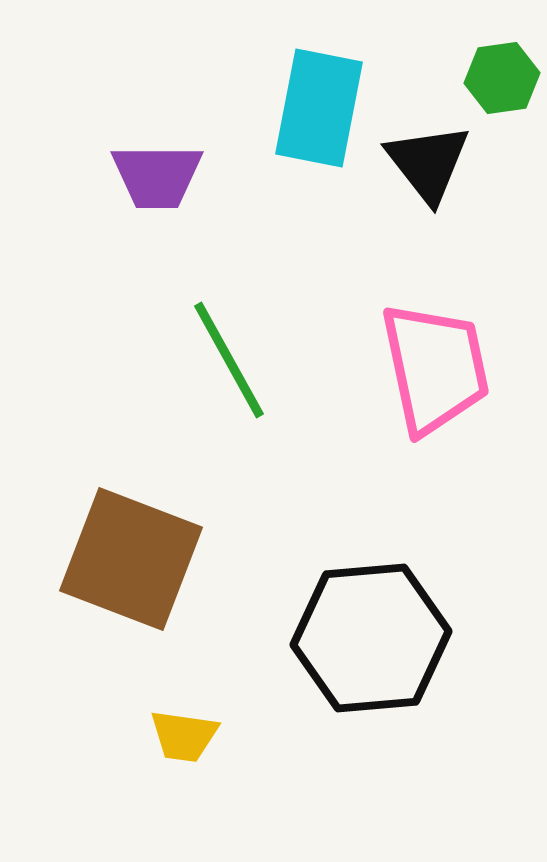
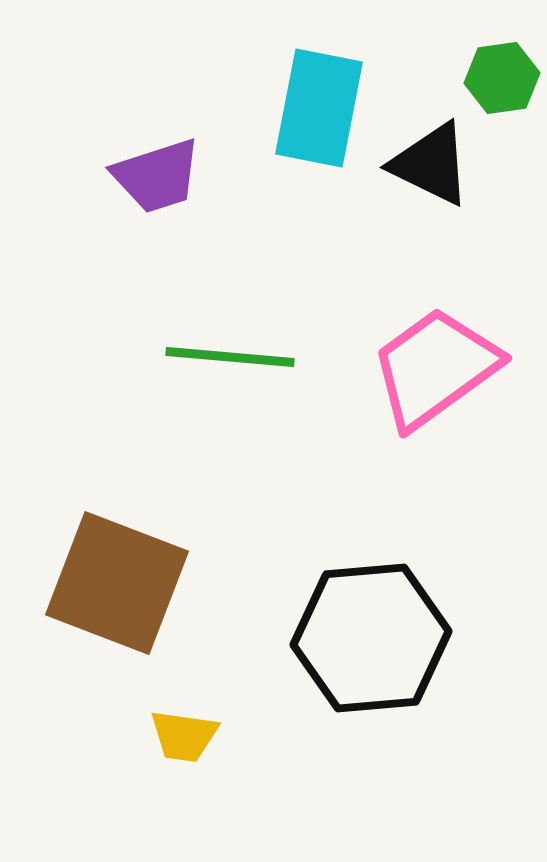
black triangle: moved 3 px right, 1 px down; rotated 26 degrees counterclockwise
purple trapezoid: rotated 18 degrees counterclockwise
green line: moved 1 px right, 3 px up; rotated 56 degrees counterclockwise
pink trapezoid: rotated 114 degrees counterclockwise
brown square: moved 14 px left, 24 px down
